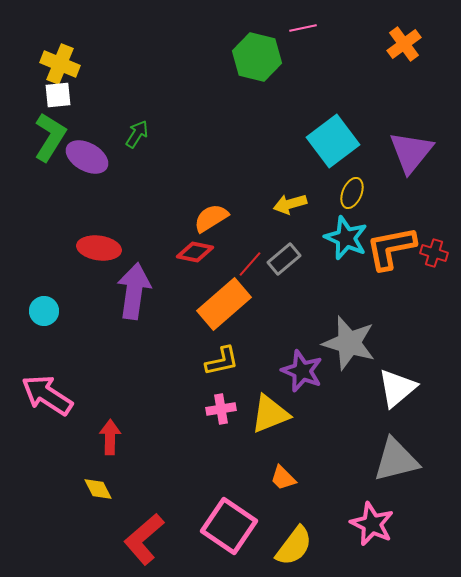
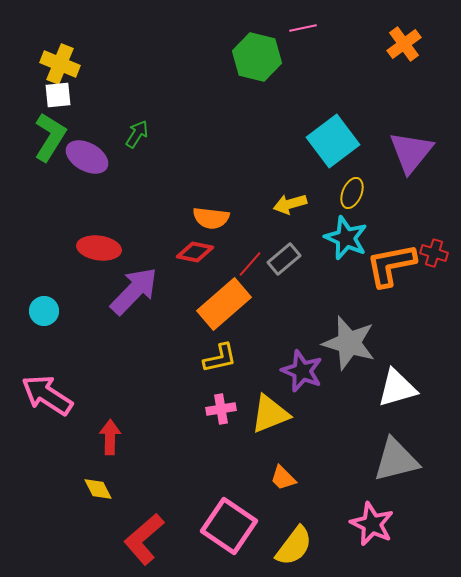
orange semicircle: rotated 141 degrees counterclockwise
orange L-shape: moved 17 px down
purple arrow: rotated 36 degrees clockwise
yellow L-shape: moved 2 px left, 3 px up
white triangle: rotated 24 degrees clockwise
